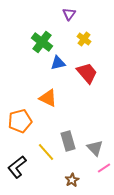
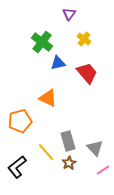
pink line: moved 1 px left, 2 px down
brown star: moved 3 px left, 17 px up
